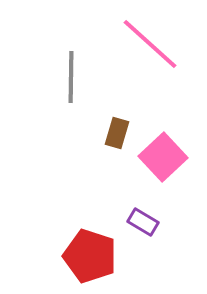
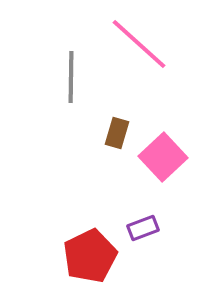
pink line: moved 11 px left
purple rectangle: moved 6 px down; rotated 52 degrees counterclockwise
red pentagon: rotated 28 degrees clockwise
